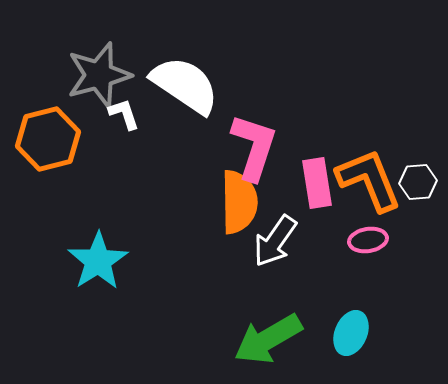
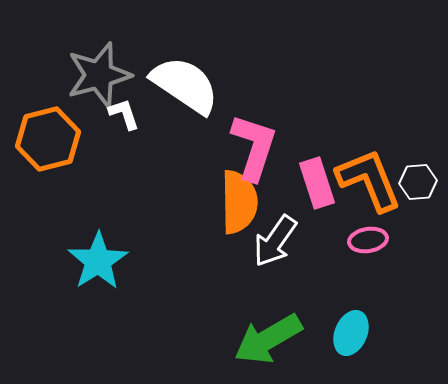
pink rectangle: rotated 9 degrees counterclockwise
